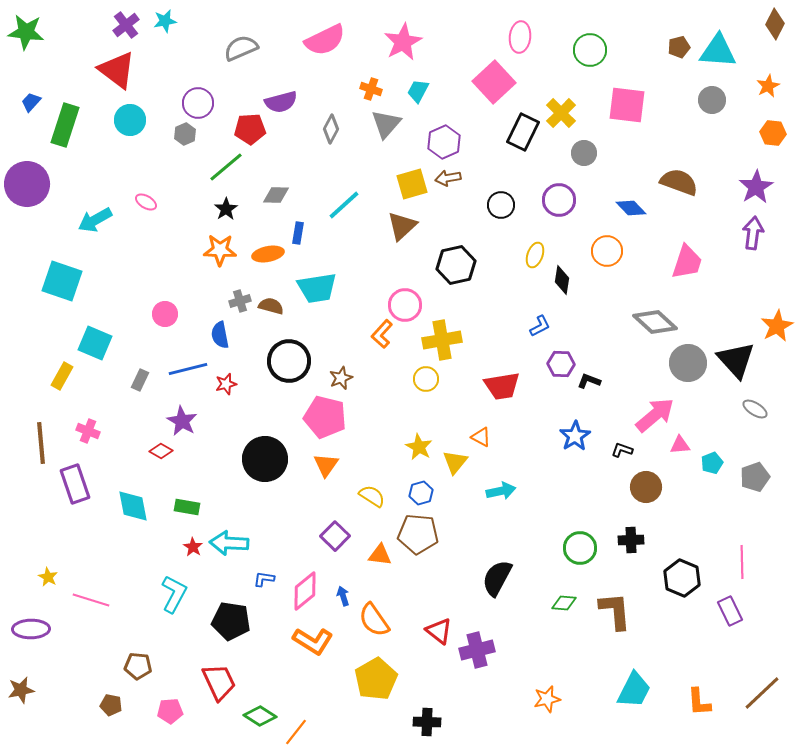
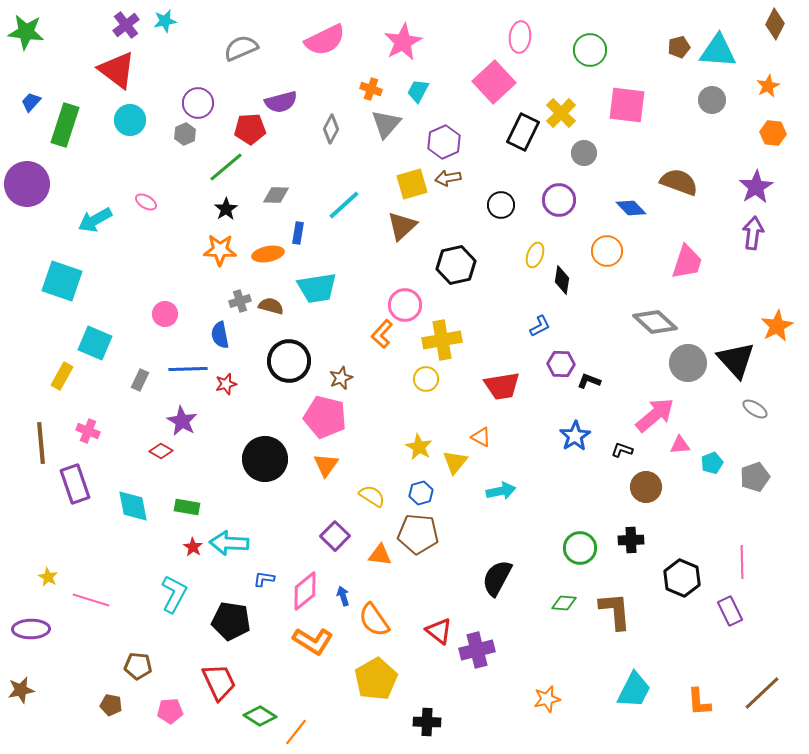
blue line at (188, 369): rotated 12 degrees clockwise
